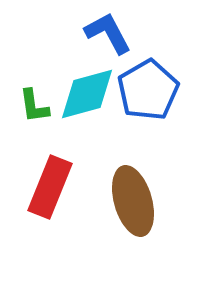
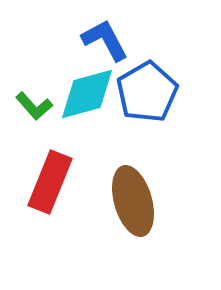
blue L-shape: moved 3 px left, 7 px down
blue pentagon: moved 1 px left, 2 px down
green L-shape: rotated 33 degrees counterclockwise
red rectangle: moved 5 px up
